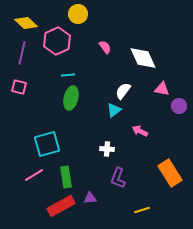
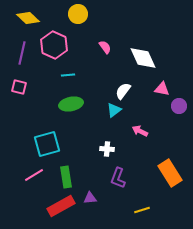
yellow diamond: moved 2 px right, 5 px up
pink hexagon: moved 3 px left, 4 px down; rotated 12 degrees counterclockwise
green ellipse: moved 6 px down; rotated 65 degrees clockwise
